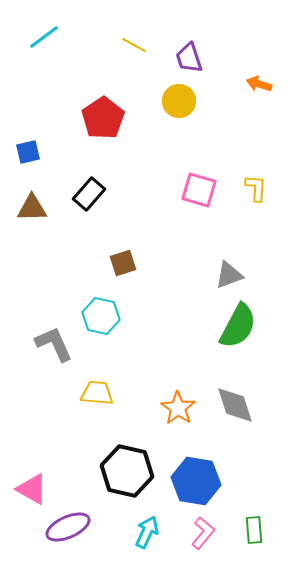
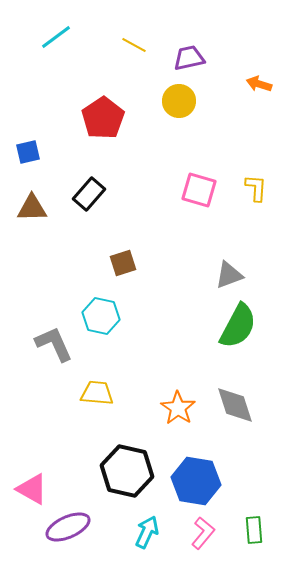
cyan line: moved 12 px right
purple trapezoid: rotated 96 degrees clockwise
